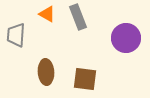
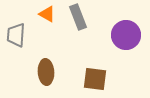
purple circle: moved 3 px up
brown square: moved 10 px right
